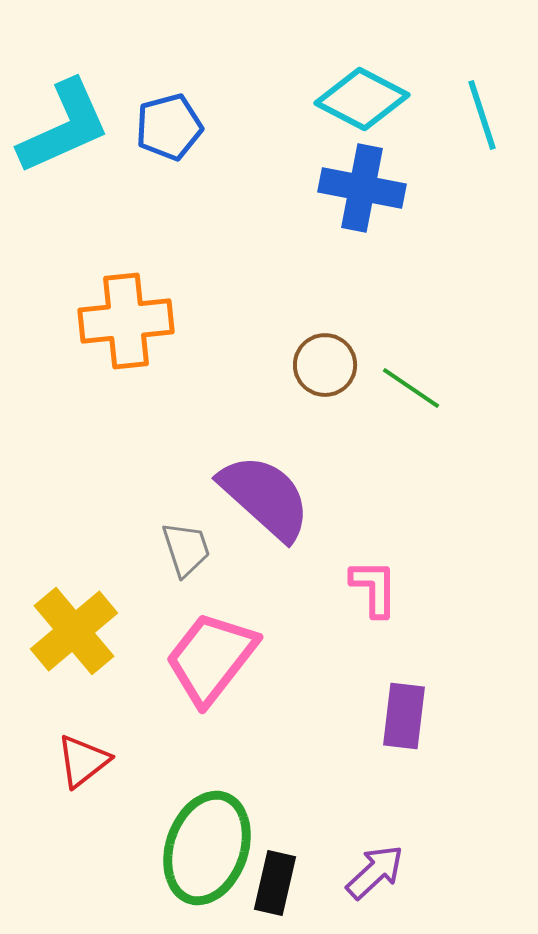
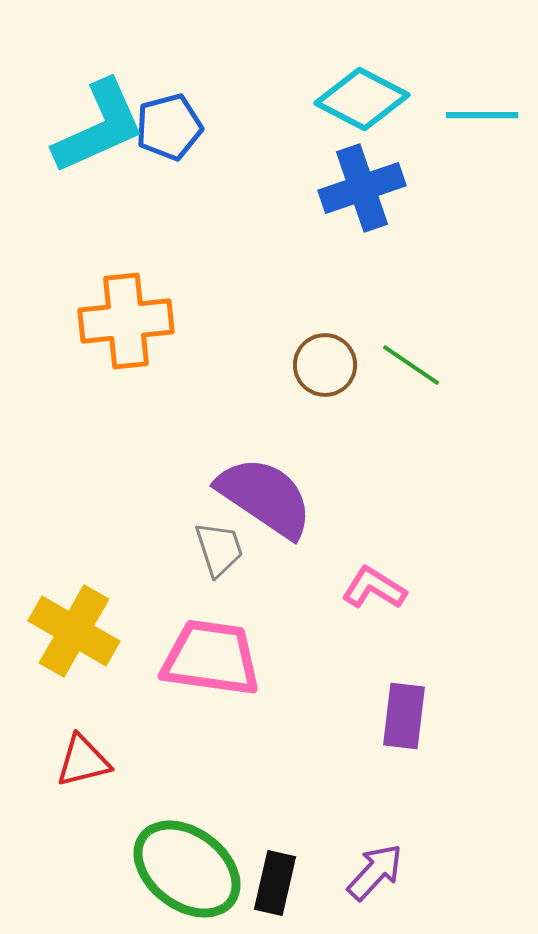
cyan line: rotated 72 degrees counterclockwise
cyan L-shape: moved 35 px right
blue cross: rotated 30 degrees counterclockwise
green line: moved 23 px up
purple semicircle: rotated 8 degrees counterclockwise
gray trapezoid: moved 33 px right
pink L-shape: rotated 58 degrees counterclockwise
yellow cross: rotated 20 degrees counterclockwise
pink trapezoid: rotated 60 degrees clockwise
red triangle: rotated 24 degrees clockwise
green ellipse: moved 20 px left, 21 px down; rotated 72 degrees counterclockwise
purple arrow: rotated 4 degrees counterclockwise
